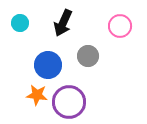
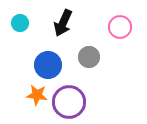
pink circle: moved 1 px down
gray circle: moved 1 px right, 1 px down
